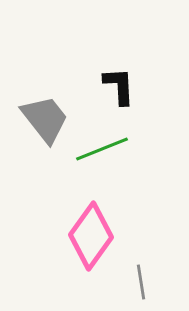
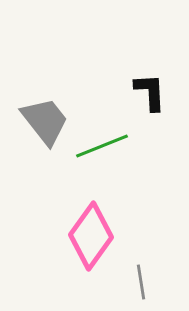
black L-shape: moved 31 px right, 6 px down
gray trapezoid: moved 2 px down
green line: moved 3 px up
